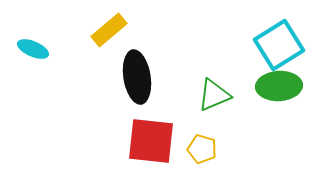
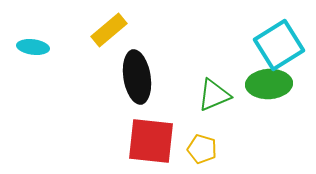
cyan ellipse: moved 2 px up; rotated 16 degrees counterclockwise
green ellipse: moved 10 px left, 2 px up
